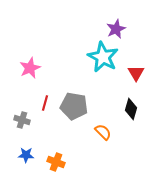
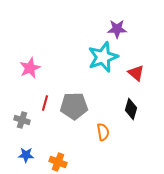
purple star: moved 1 px right; rotated 24 degrees clockwise
cyan star: rotated 24 degrees clockwise
red triangle: rotated 18 degrees counterclockwise
gray pentagon: rotated 12 degrees counterclockwise
orange semicircle: rotated 36 degrees clockwise
orange cross: moved 2 px right
